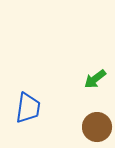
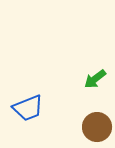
blue trapezoid: rotated 60 degrees clockwise
